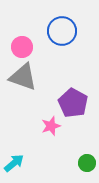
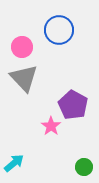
blue circle: moved 3 px left, 1 px up
gray triangle: moved 1 px right, 1 px down; rotated 28 degrees clockwise
purple pentagon: moved 2 px down
pink star: rotated 18 degrees counterclockwise
green circle: moved 3 px left, 4 px down
